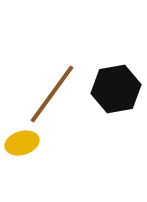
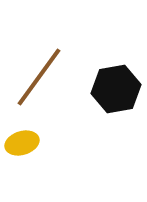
brown line: moved 13 px left, 17 px up
